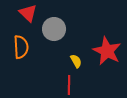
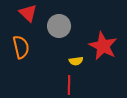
gray circle: moved 5 px right, 3 px up
orange semicircle: rotated 10 degrees counterclockwise
red star: moved 4 px left, 5 px up
yellow semicircle: rotated 112 degrees clockwise
